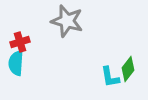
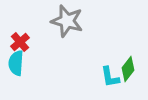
red cross: rotated 24 degrees counterclockwise
